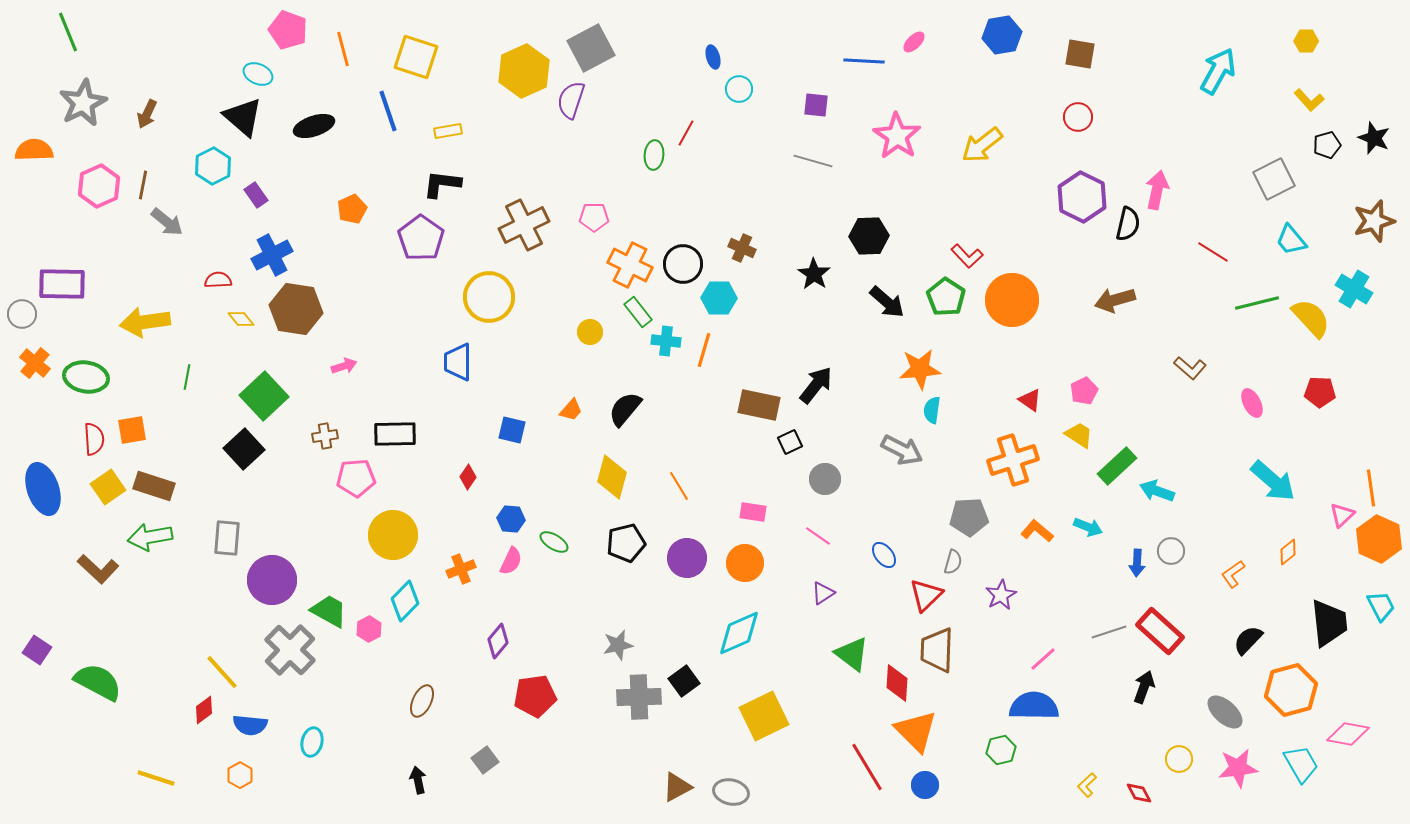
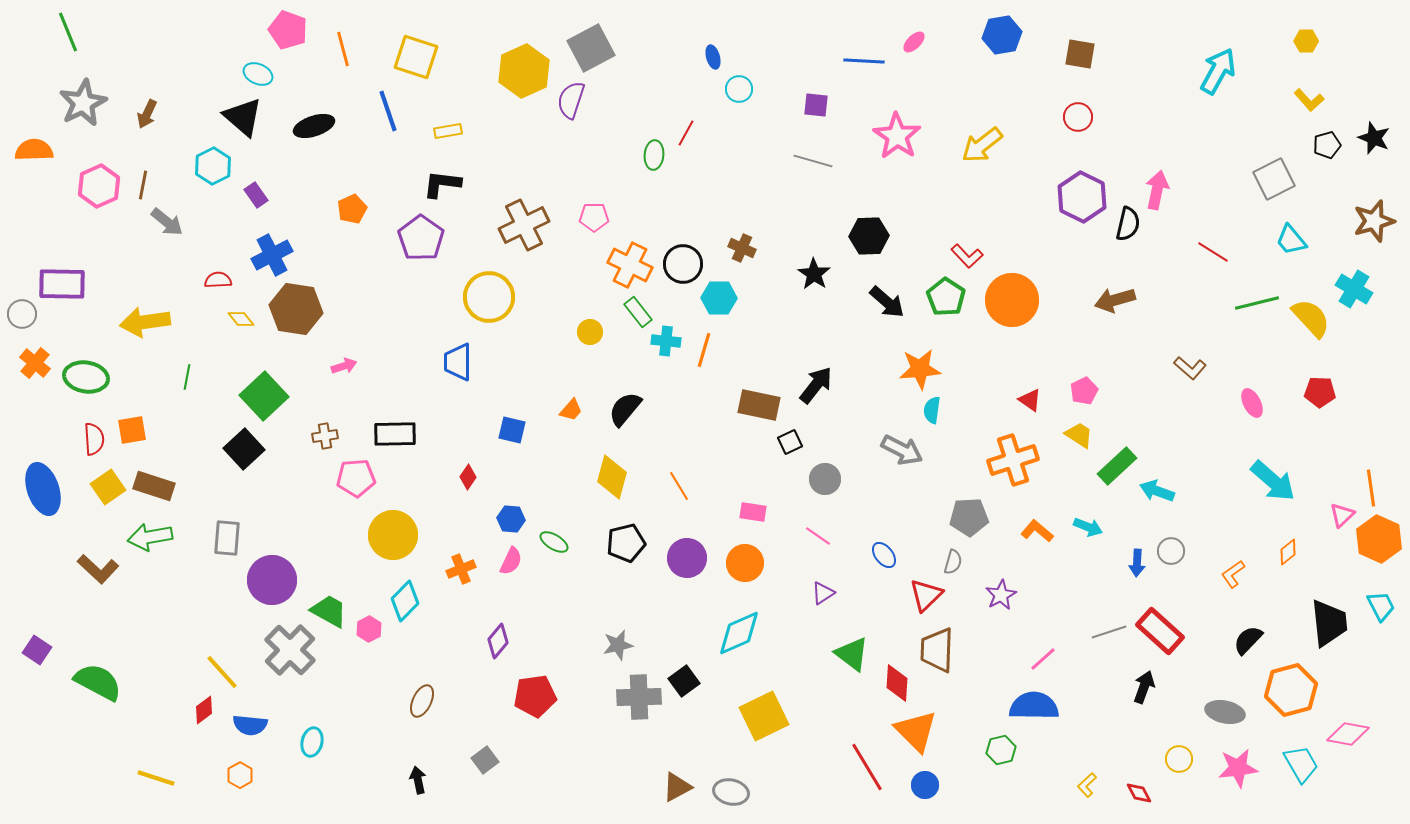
gray ellipse at (1225, 712): rotated 30 degrees counterclockwise
